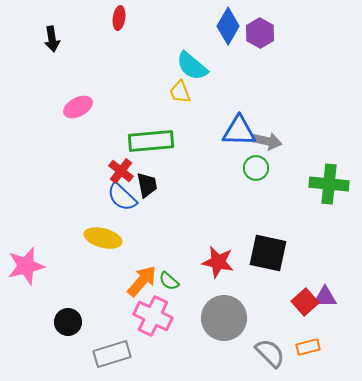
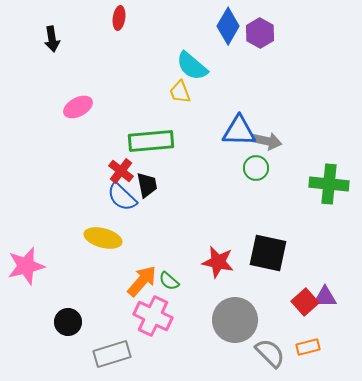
gray circle: moved 11 px right, 2 px down
